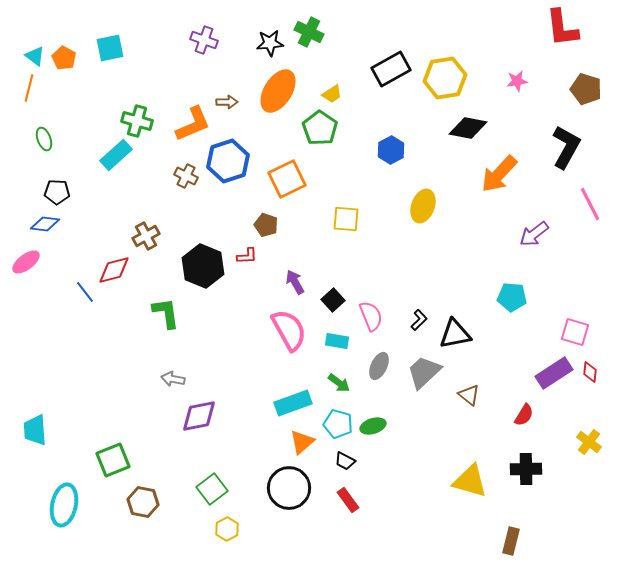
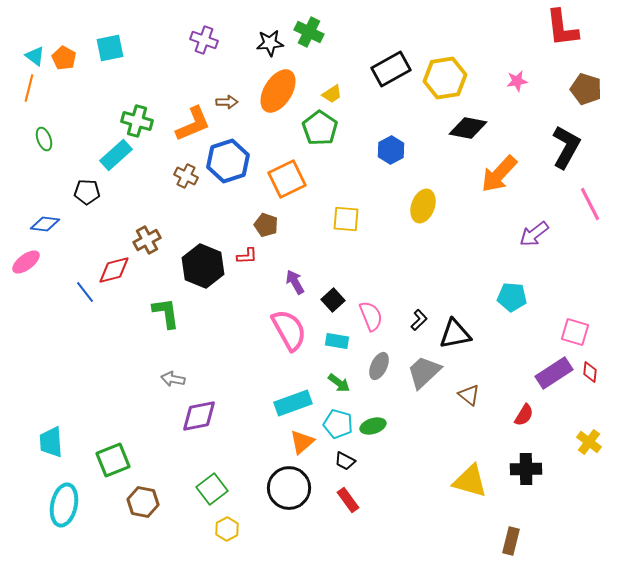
black pentagon at (57, 192): moved 30 px right
brown cross at (146, 236): moved 1 px right, 4 px down
cyan trapezoid at (35, 430): moved 16 px right, 12 px down
